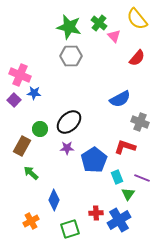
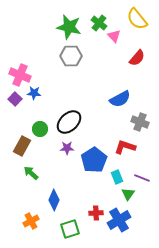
purple square: moved 1 px right, 1 px up
